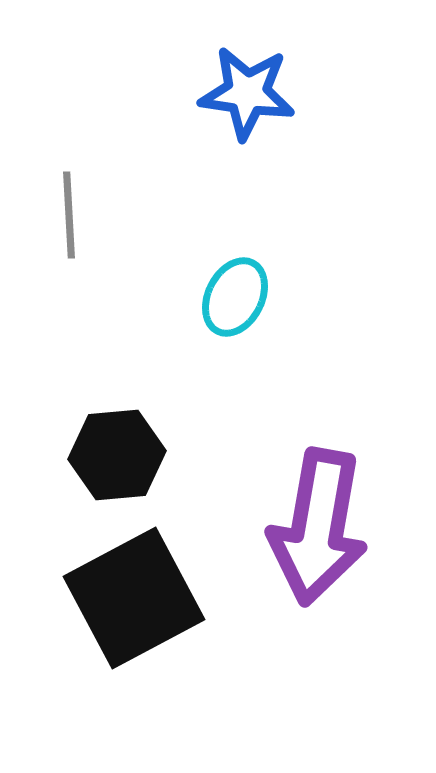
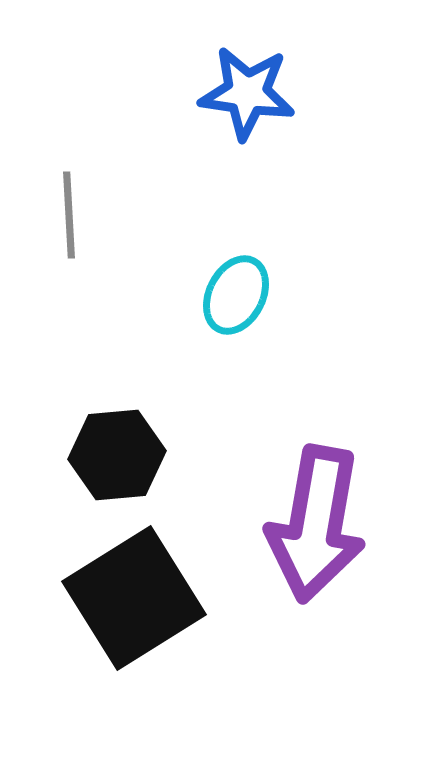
cyan ellipse: moved 1 px right, 2 px up
purple arrow: moved 2 px left, 3 px up
black square: rotated 4 degrees counterclockwise
